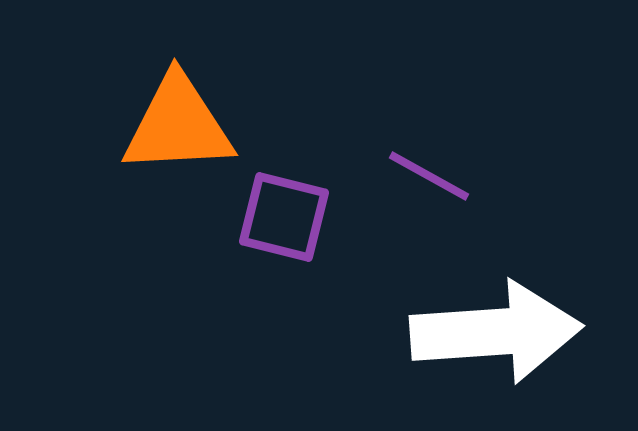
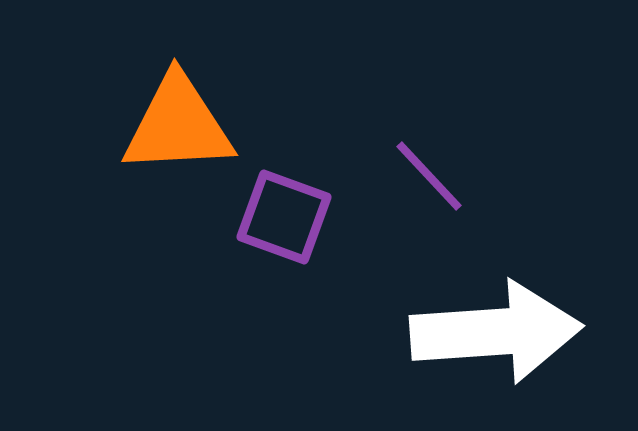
purple line: rotated 18 degrees clockwise
purple square: rotated 6 degrees clockwise
